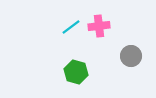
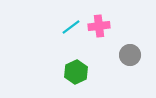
gray circle: moved 1 px left, 1 px up
green hexagon: rotated 20 degrees clockwise
